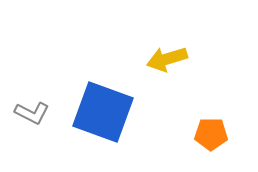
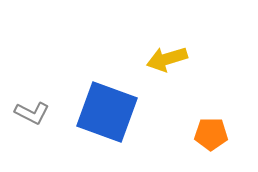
blue square: moved 4 px right
